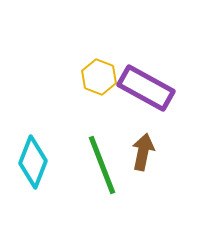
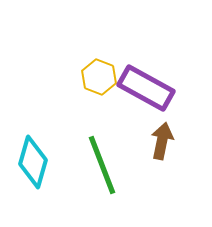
brown arrow: moved 19 px right, 11 px up
cyan diamond: rotated 6 degrees counterclockwise
